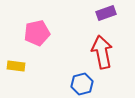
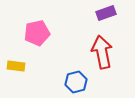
blue hexagon: moved 6 px left, 2 px up
